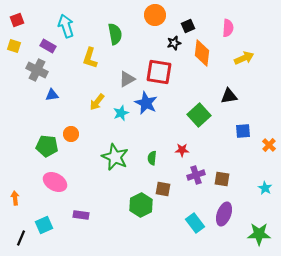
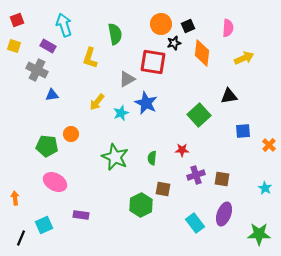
orange circle at (155, 15): moved 6 px right, 9 px down
cyan arrow at (66, 26): moved 2 px left, 1 px up
red square at (159, 72): moved 6 px left, 10 px up
